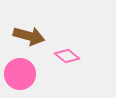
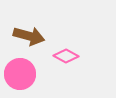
pink diamond: moved 1 px left; rotated 10 degrees counterclockwise
